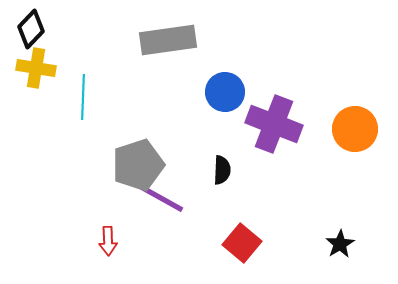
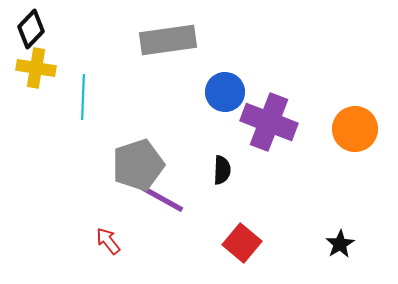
purple cross: moved 5 px left, 2 px up
red arrow: rotated 144 degrees clockwise
